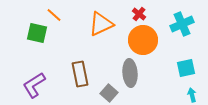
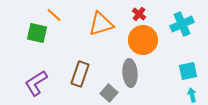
orange triangle: rotated 8 degrees clockwise
cyan square: moved 2 px right, 3 px down
brown rectangle: rotated 30 degrees clockwise
purple L-shape: moved 2 px right, 2 px up
